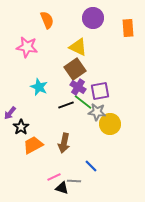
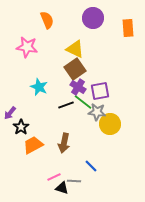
yellow triangle: moved 3 px left, 2 px down
